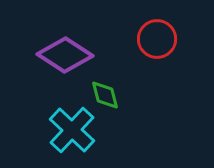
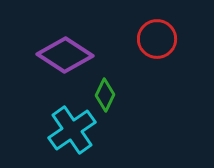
green diamond: rotated 40 degrees clockwise
cyan cross: rotated 12 degrees clockwise
